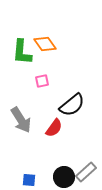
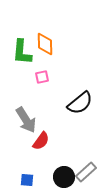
orange diamond: rotated 35 degrees clockwise
pink square: moved 4 px up
black semicircle: moved 8 px right, 2 px up
gray arrow: moved 5 px right
red semicircle: moved 13 px left, 13 px down
blue square: moved 2 px left
